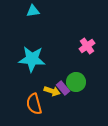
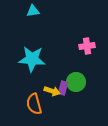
pink cross: rotated 28 degrees clockwise
purple rectangle: rotated 56 degrees clockwise
